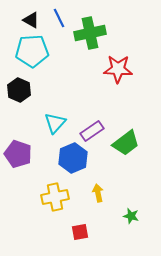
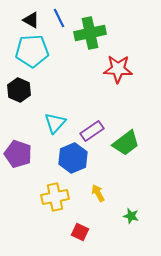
yellow arrow: rotated 18 degrees counterclockwise
red square: rotated 36 degrees clockwise
